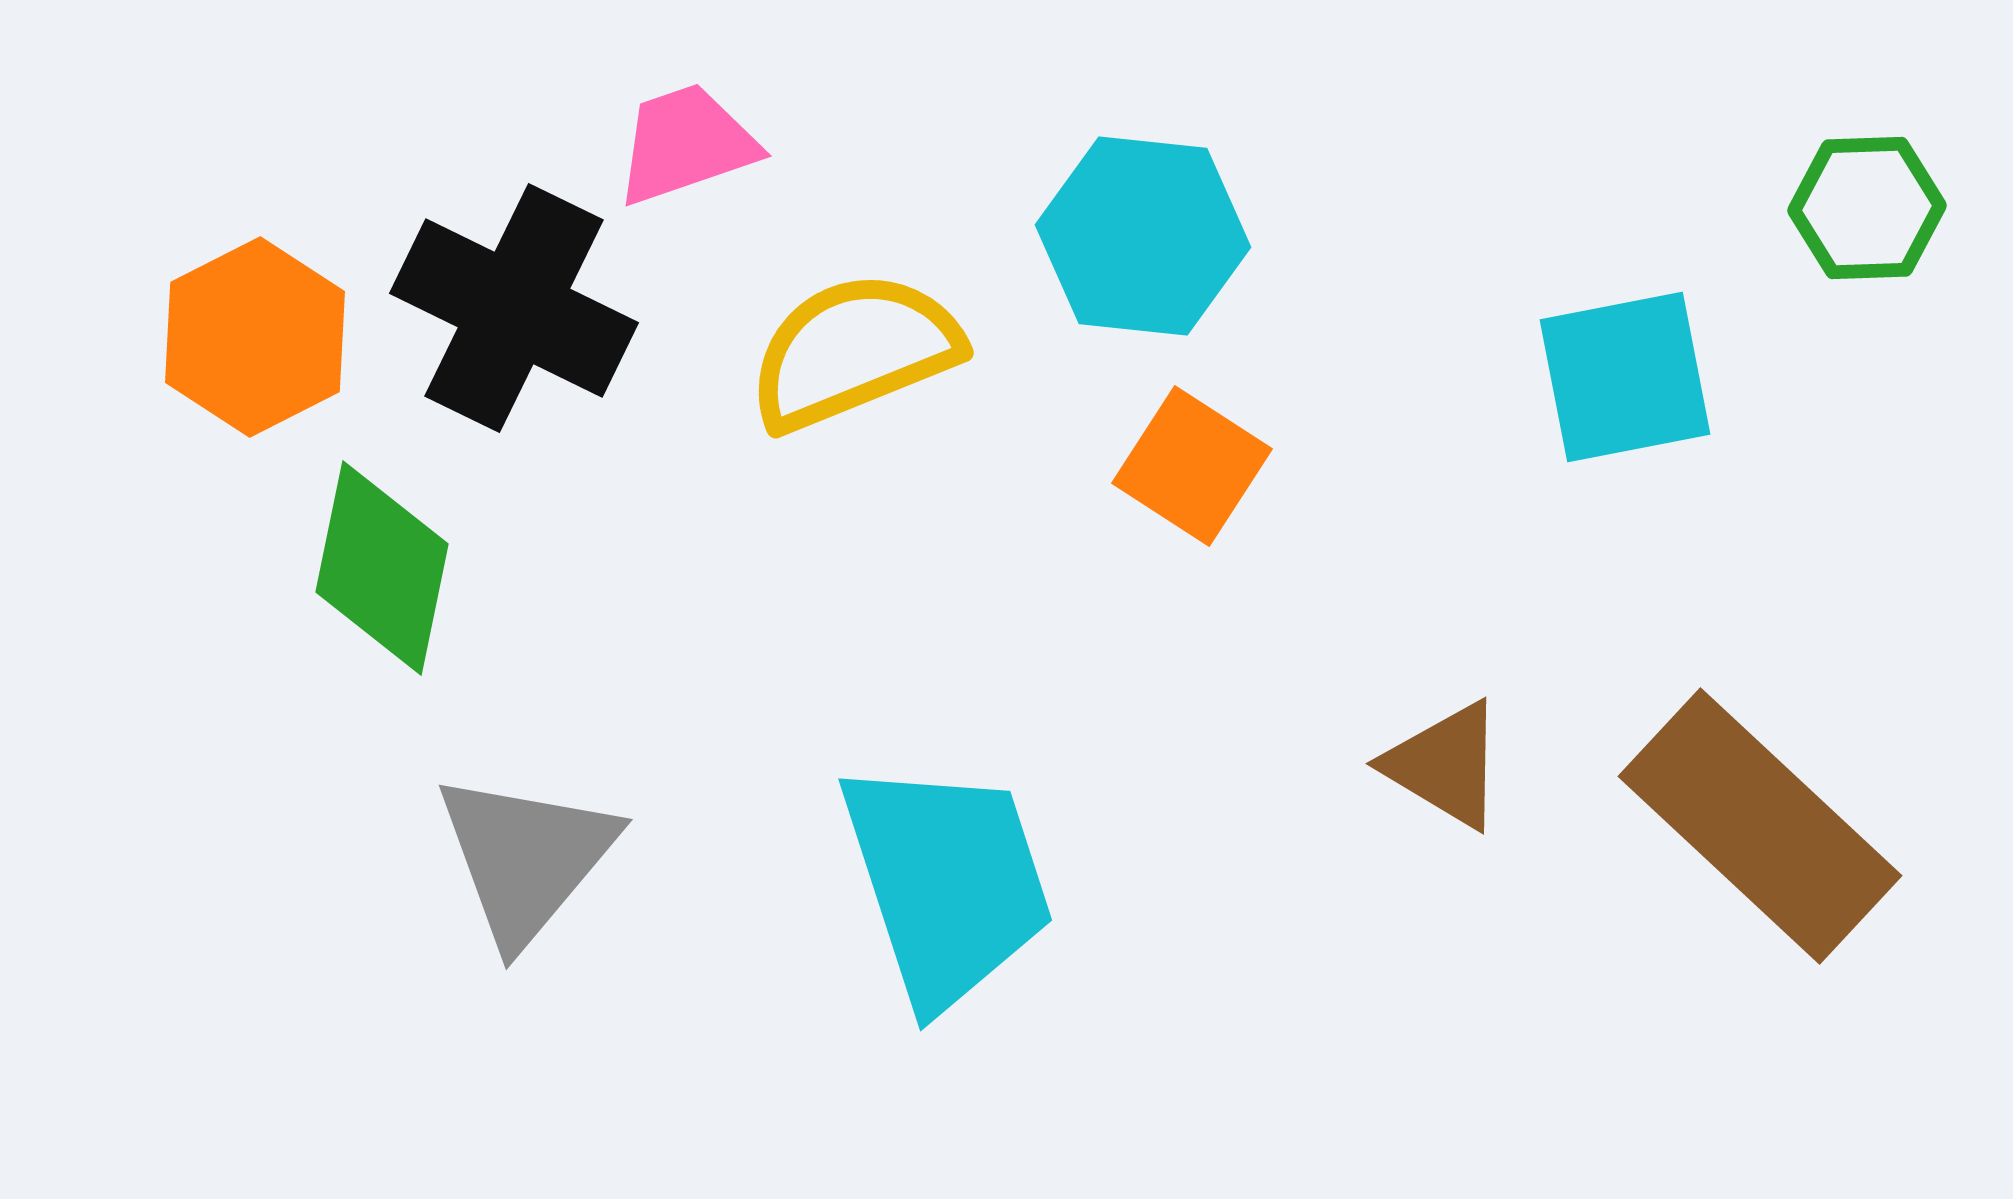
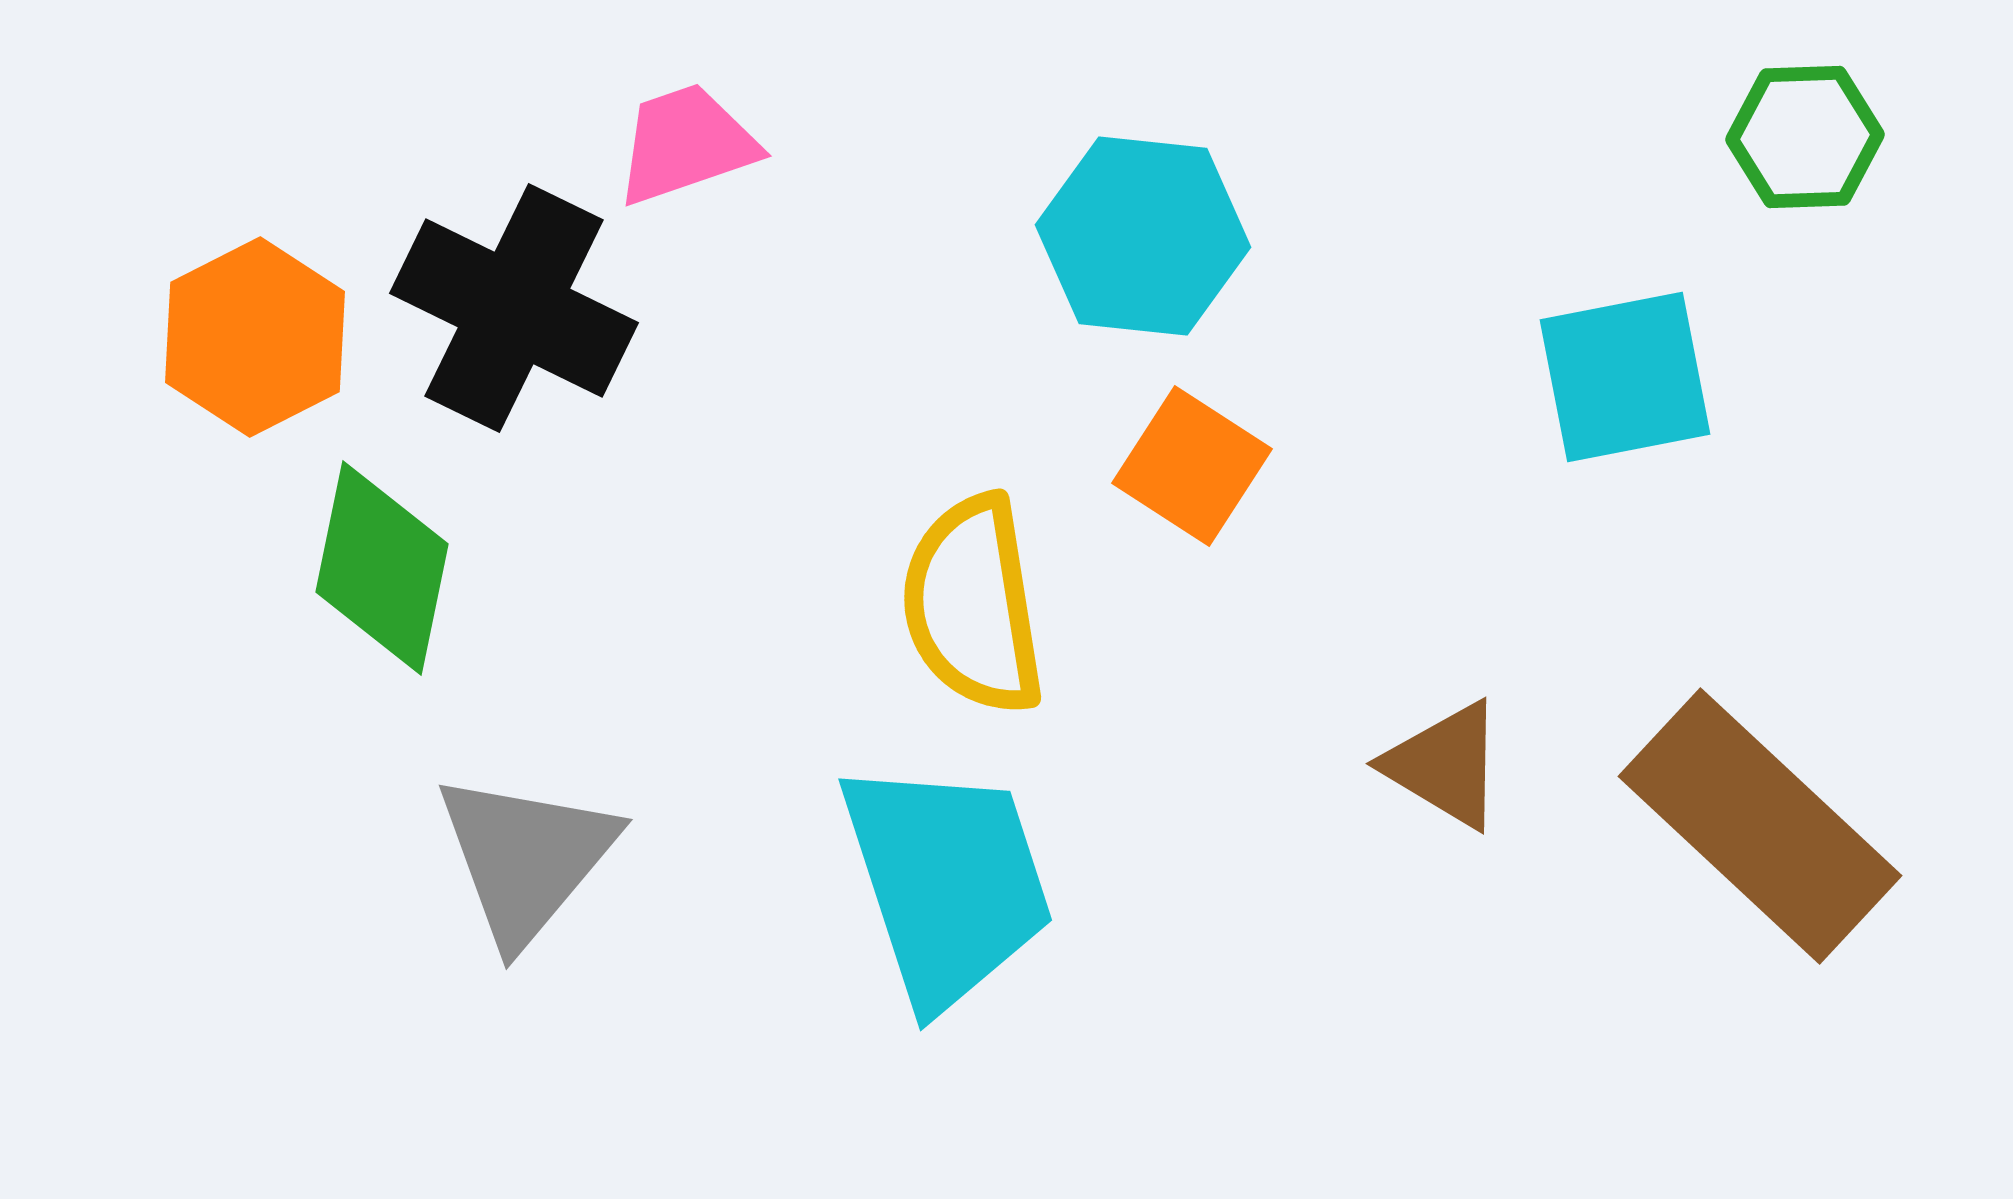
green hexagon: moved 62 px left, 71 px up
yellow semicircle: moved 119 px right, 254 px down; rotated 77 degrees counterclockwise
